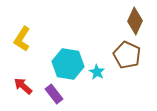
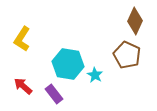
cyan star: moved 2 px left, 3 px down
